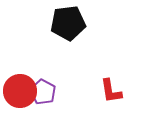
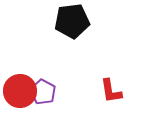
black pentagon: moved 4 px right, 2 px up
